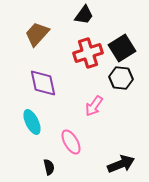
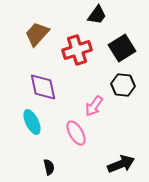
black trapezoid: moved 13 px right
red cross: moved 11 px left, 3 px up
black hexagon: moved 2 px right, 7 px down
purple diamond: moved 4 px down
pink ellipse: moved 5 px right, 9 px up
